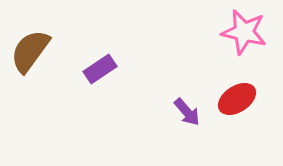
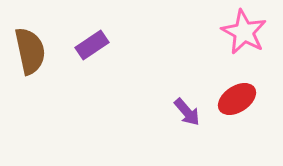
pink star: rotated 15 degrees clockwise
brown semicircle: rotated 132 degrees clockwise
purple rectangle: moved 8 px left, 24 px up
